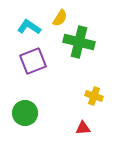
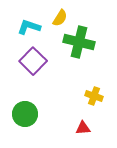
cyan L-shape: rotated 15 degrees counterclockwise
purple square: rotated 24 degrees counterclockwise
green circle: moved 1 px down
